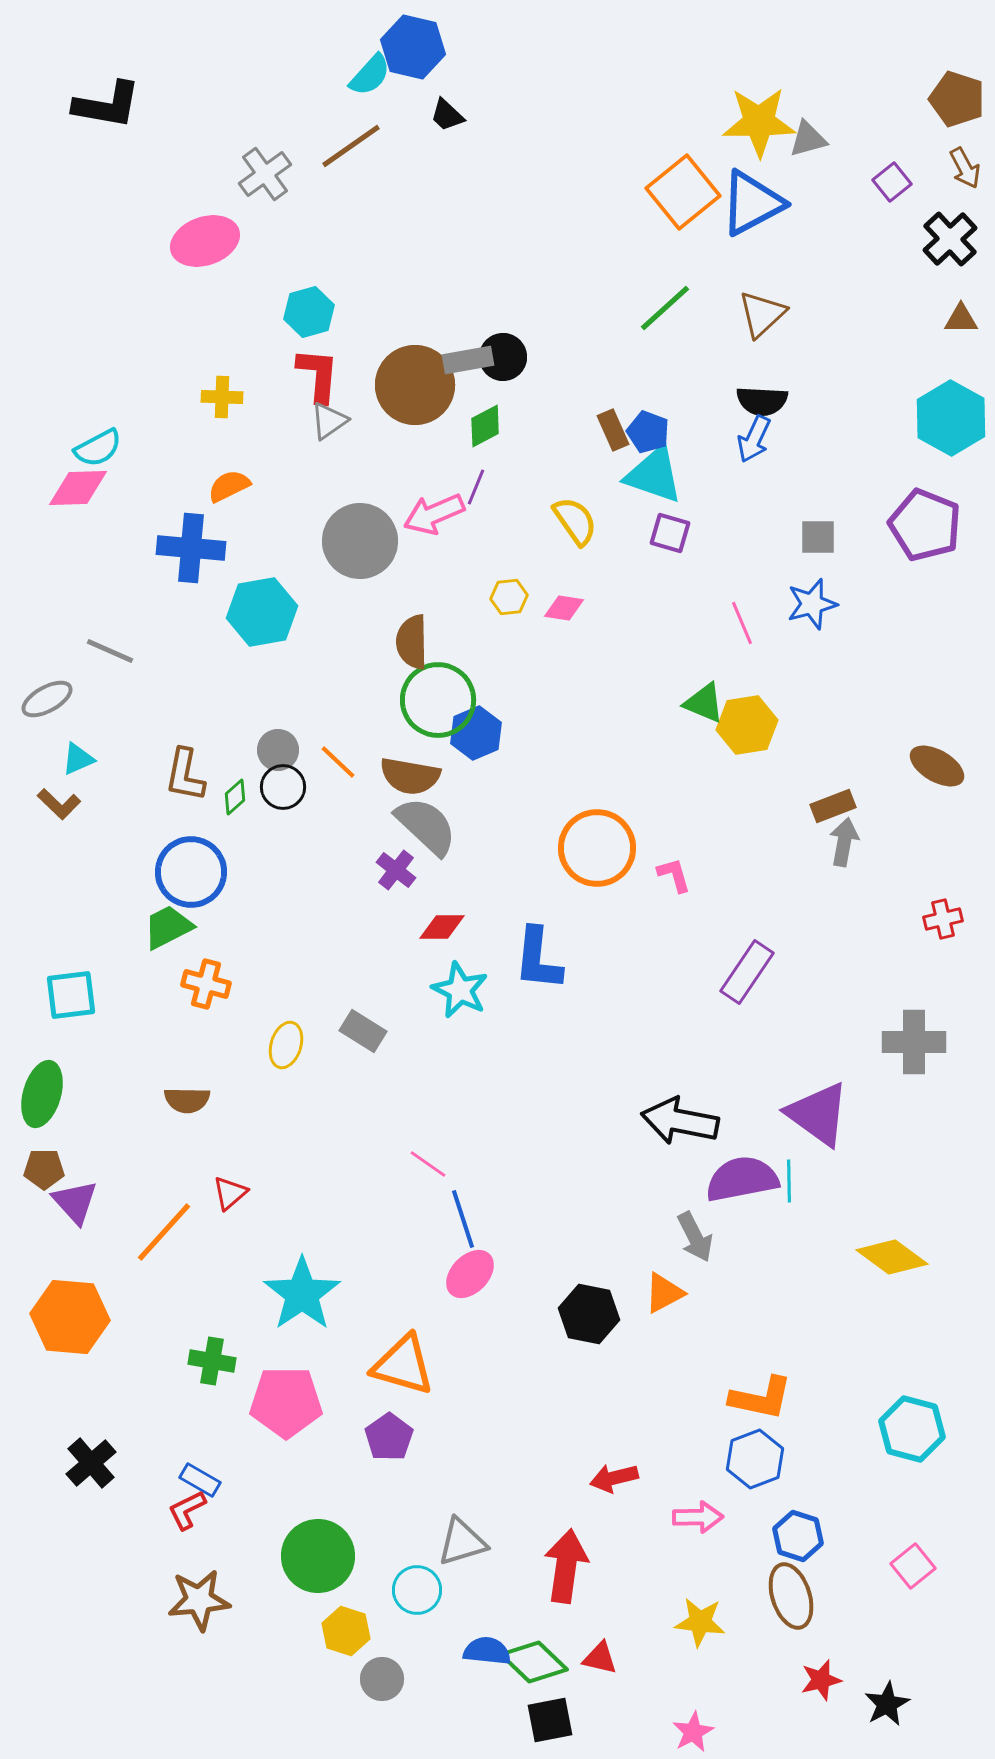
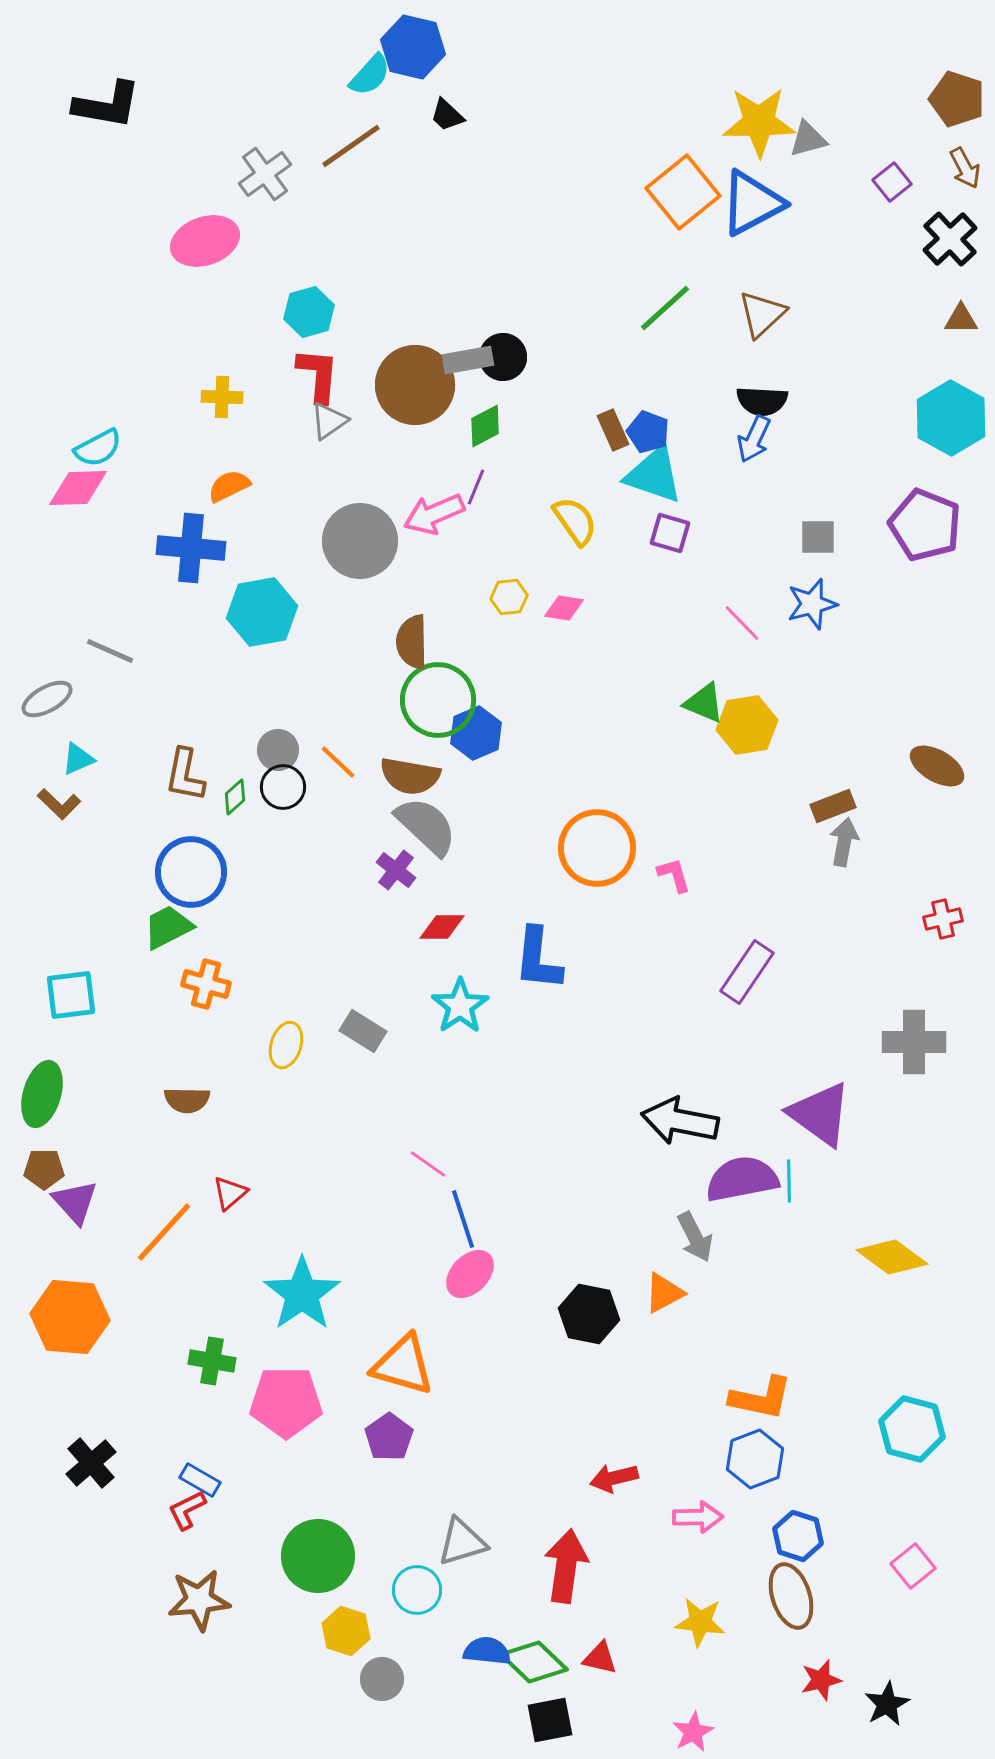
pink line at (742, 623): rotated 21 degrees counterclockwise
cyan star at (460, 990): moved 16 px down; rotated 12 degrees clockwise
purple triangle at (818, 1114): moved 2 px right
